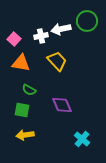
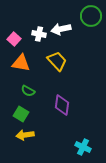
green circle: moved 4 px right, 5 px up
white cross: moved 2 px left, 2 px up; rotated 24 degrees clockwise
green semicircle: moved 1 px left, 1 px down
purple diamond: rotated 30 degrees clockwise
green square: moved 1 px left, 4 px down; rotated 21 degrees clockwise
cyan cross: moved 1 px right, 8 px down; rotated 14 degrees counterclockwise
